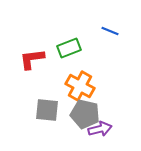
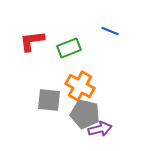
red L-shape: moved 18 px up
gray square: moved 2 px right, 10 px up
